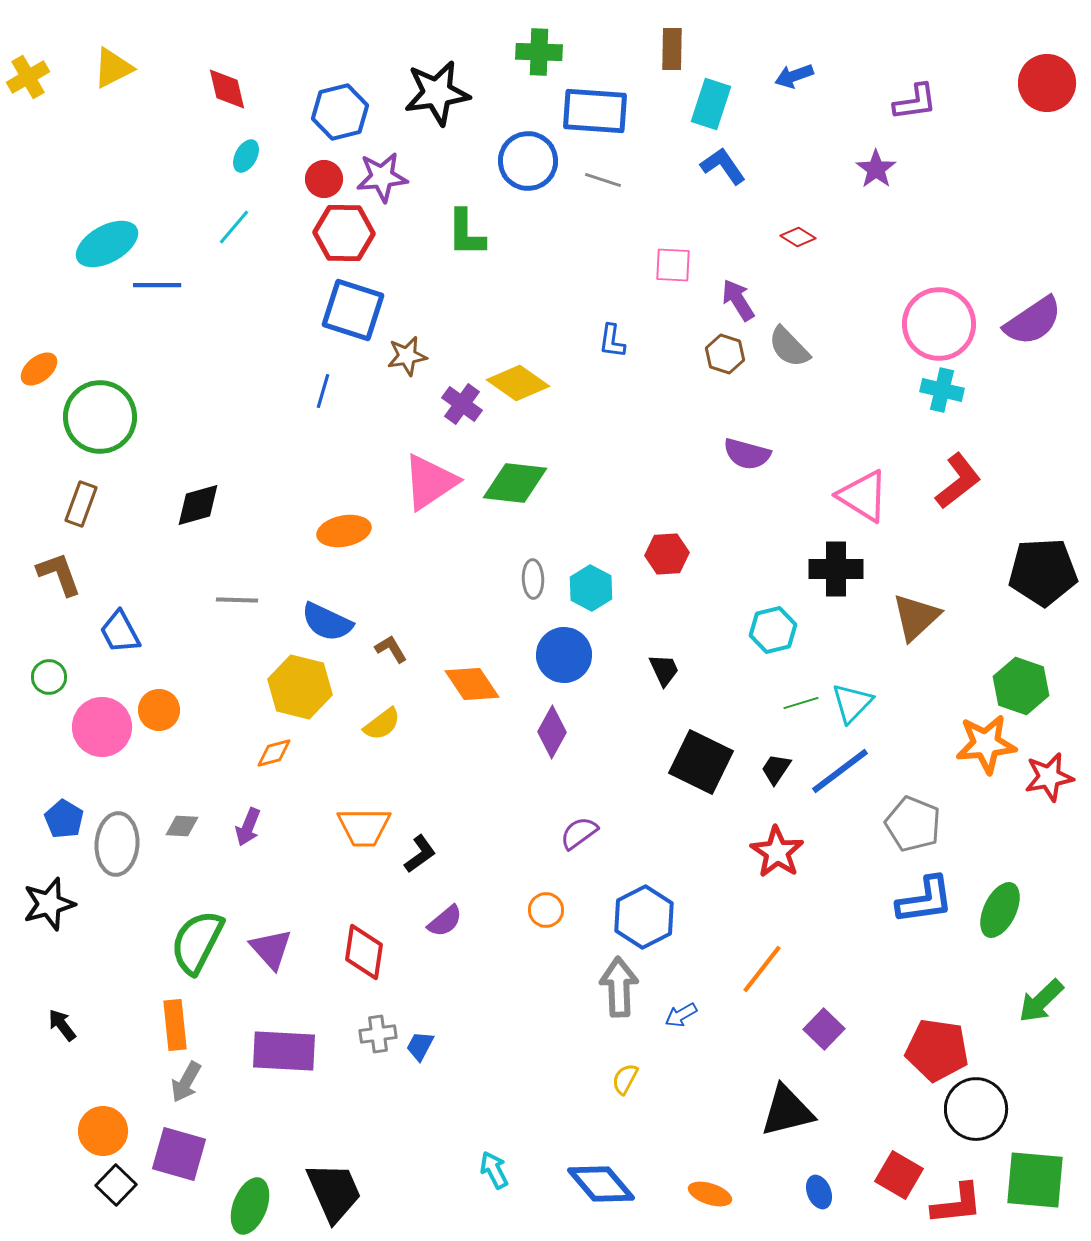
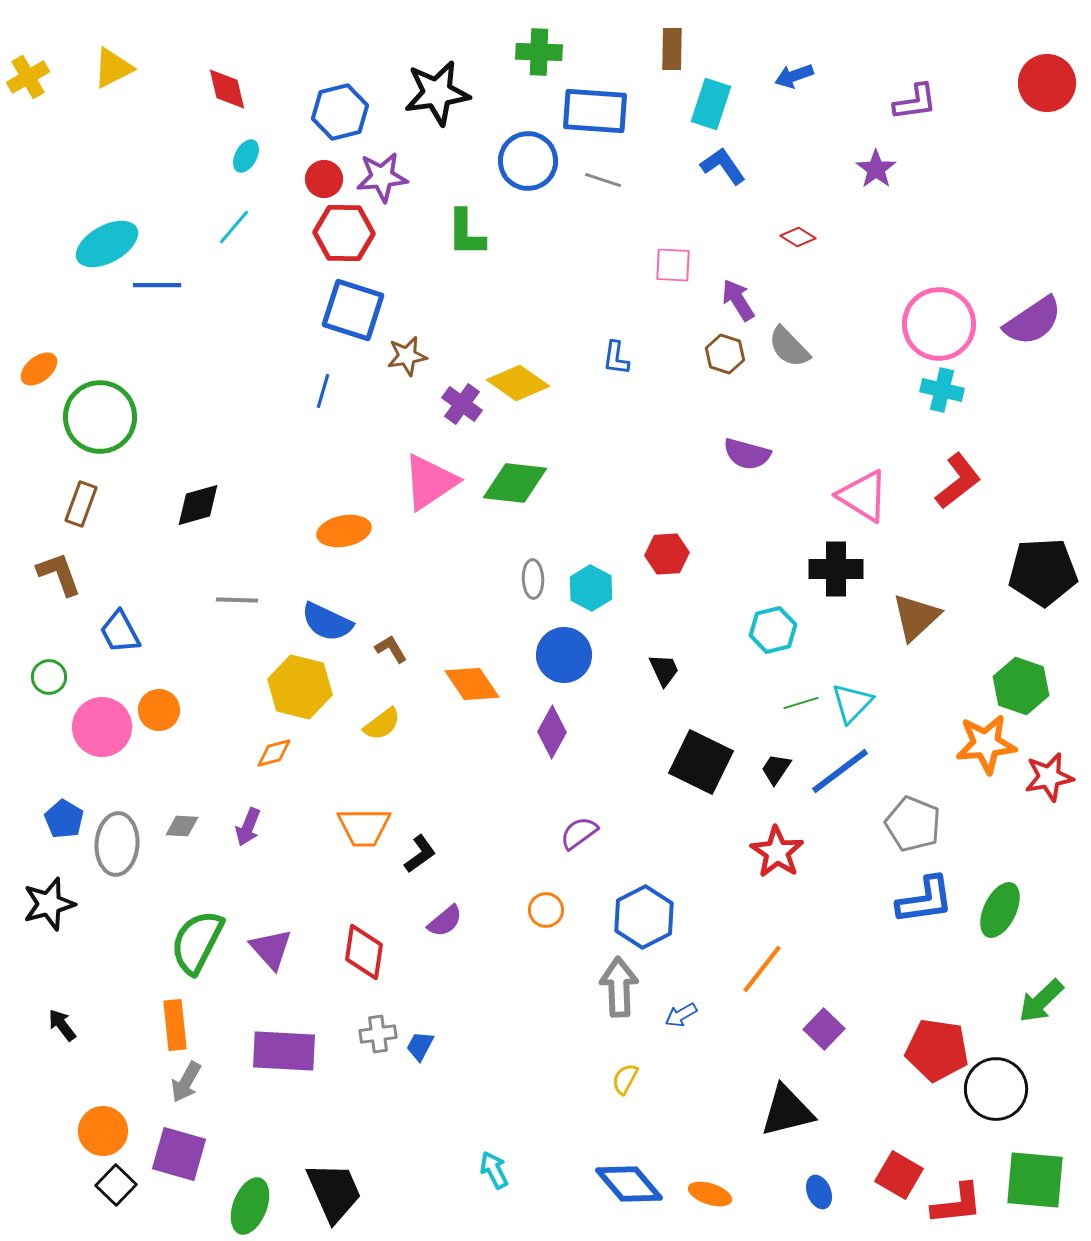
blue L-shape at (612, 341): moved 4 px right, 17 px down
black circle at (976, 1109): moved 20 px right, 20 px up
blue diamond at (601, 1184): moved 28 px right
